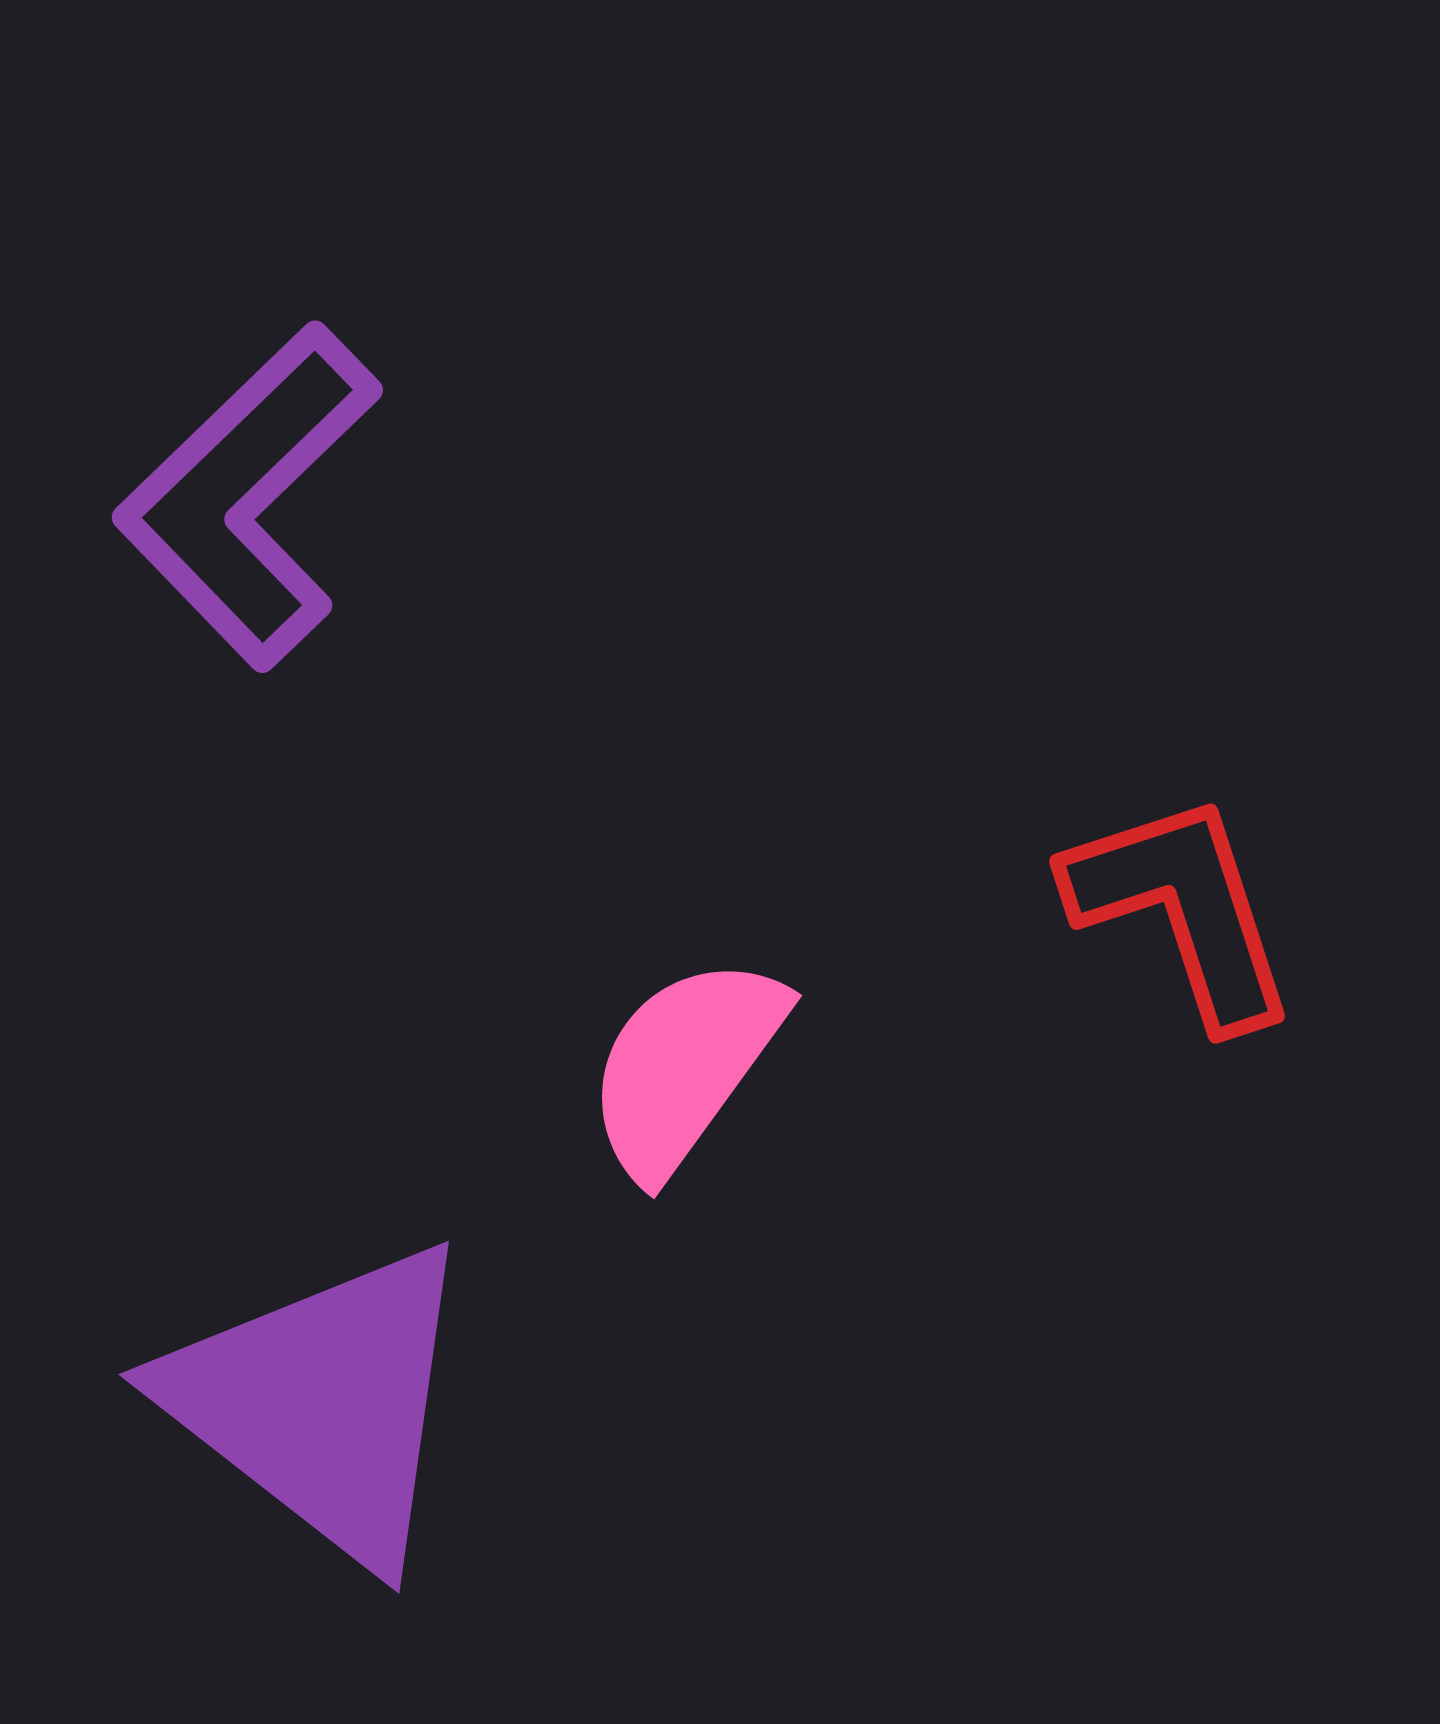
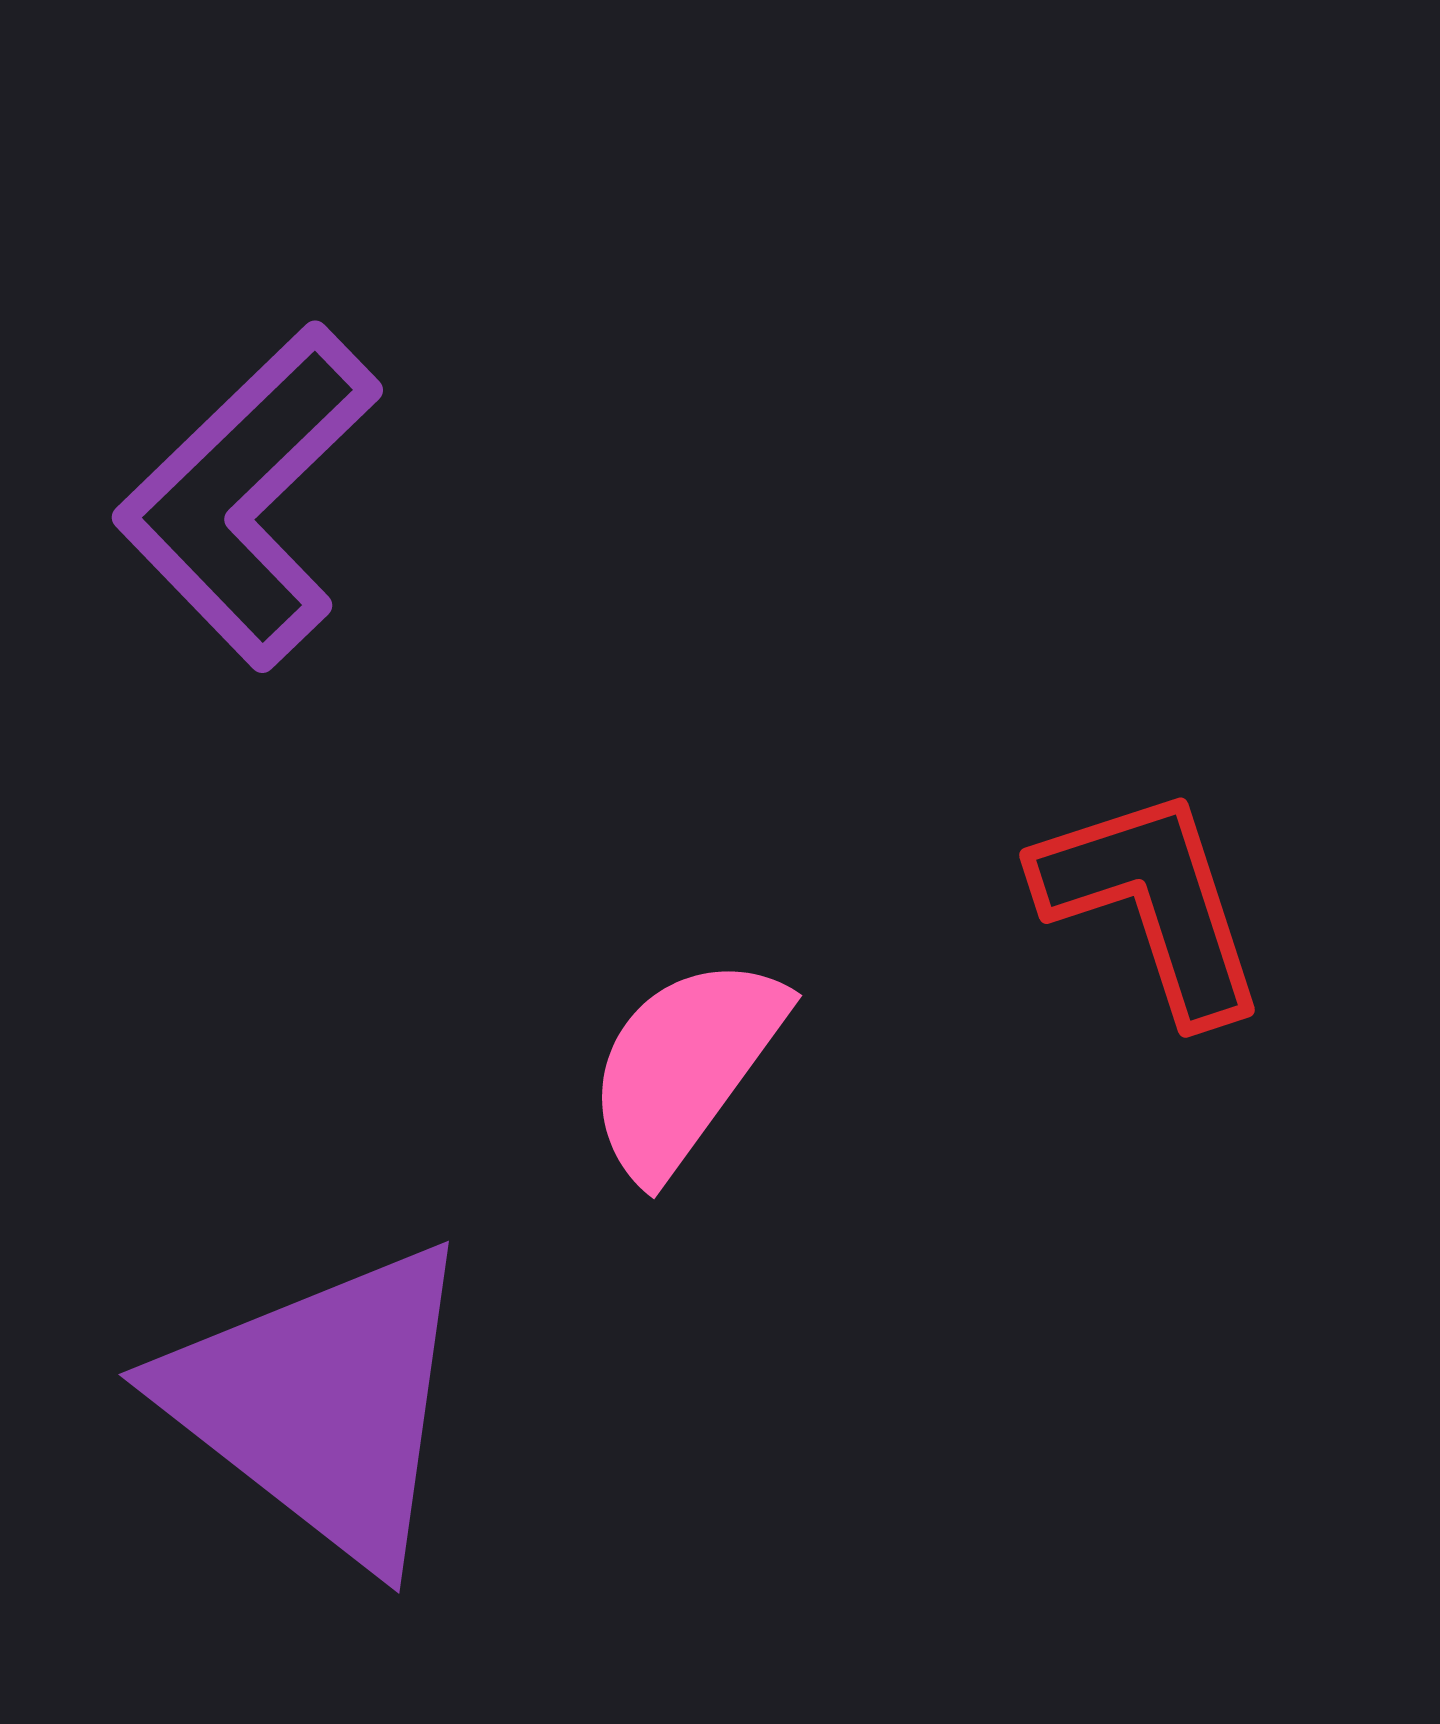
red L-shape: moved 30 px left, 6 px up
